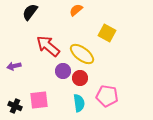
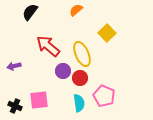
yellow square: rotated 18 degrees clockwise
yellow ellipse: rotated 30 degrees clockwise
pink pentagon: moved 3 px left; rotated 15 degrees clockwise
